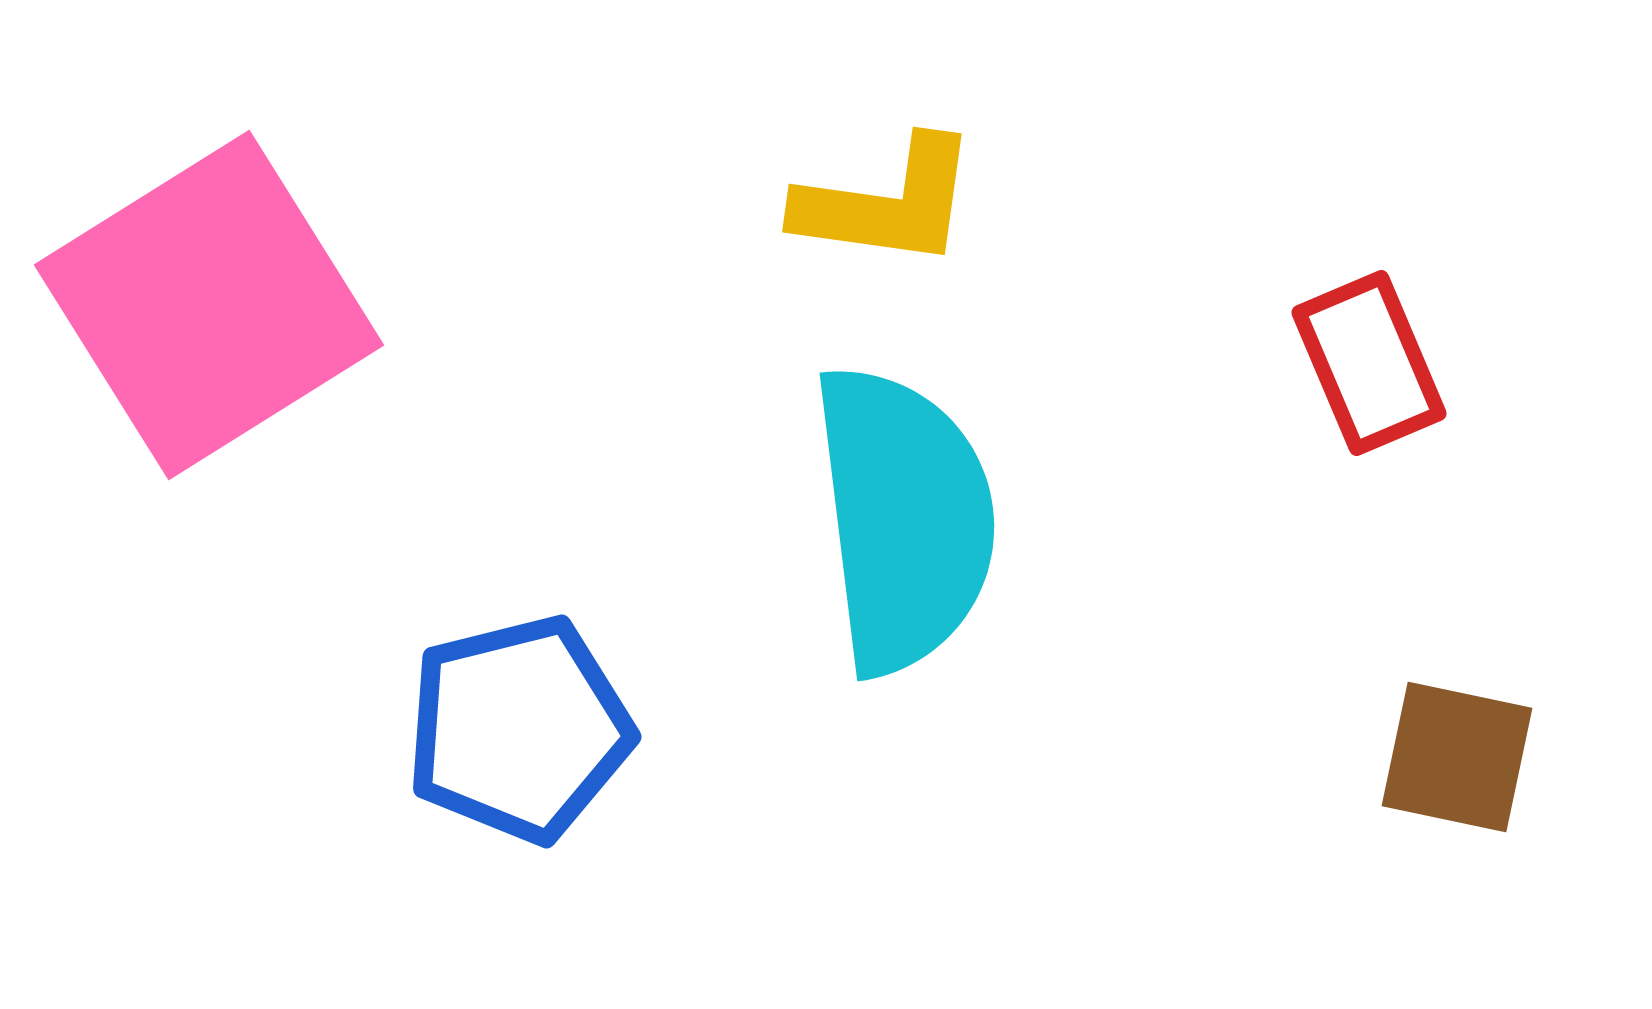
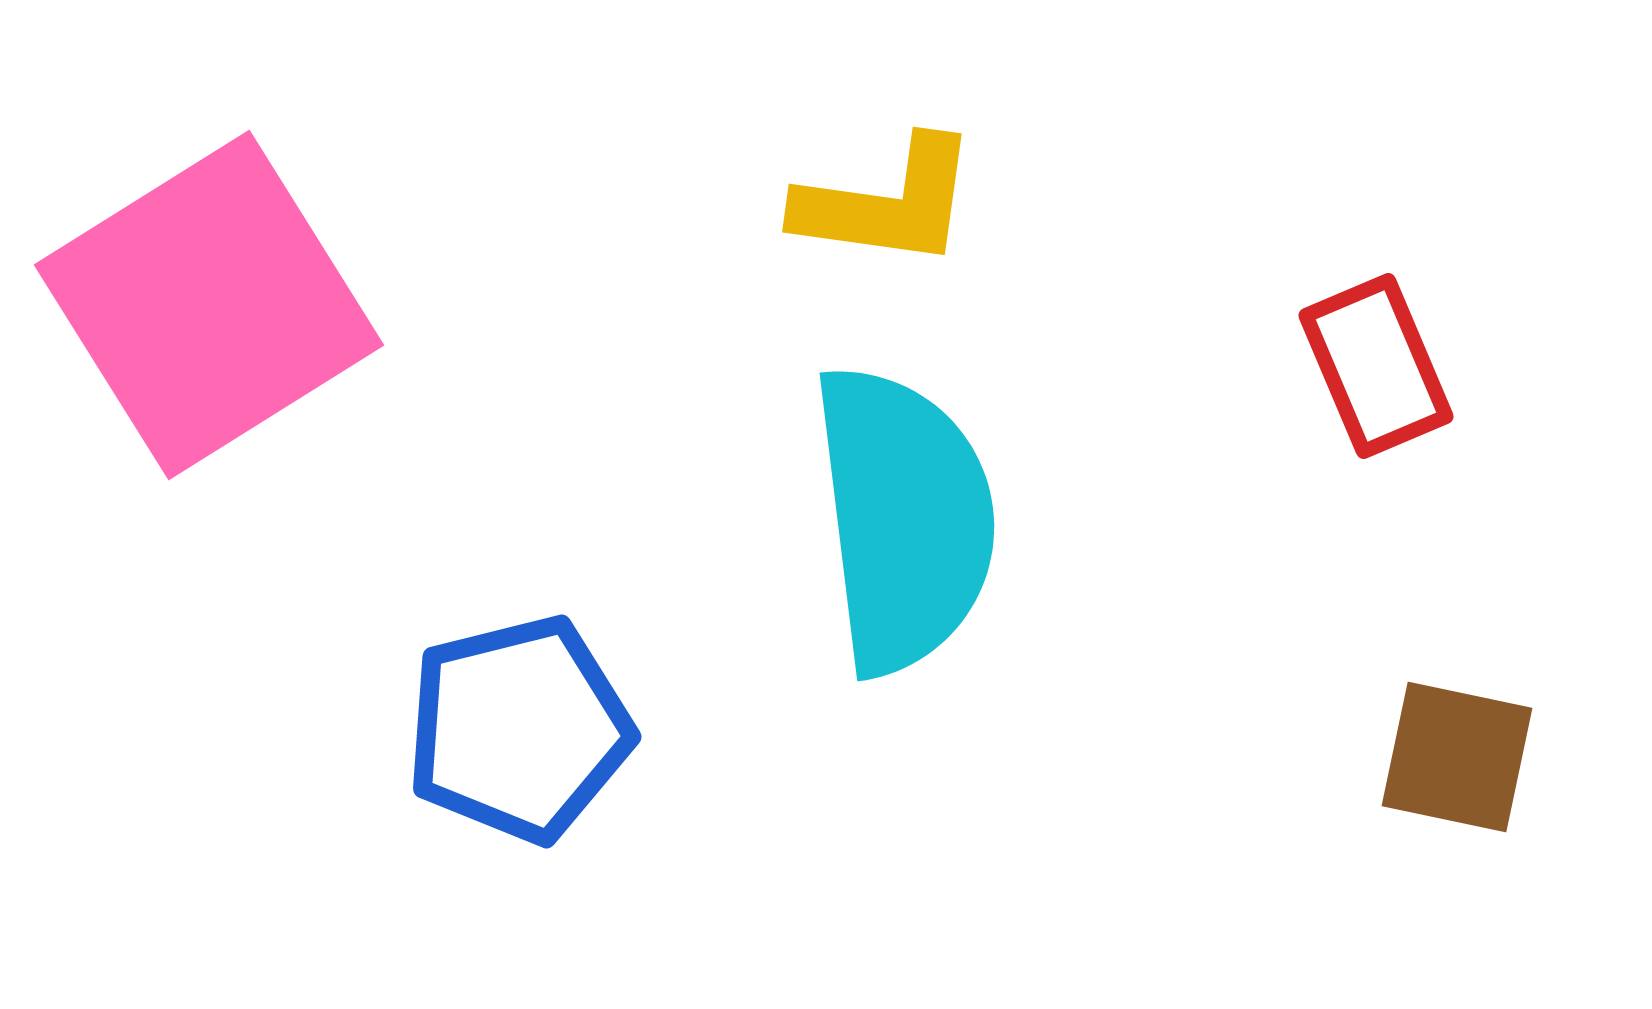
red rectangle: moved 7 px right, 3 px down
